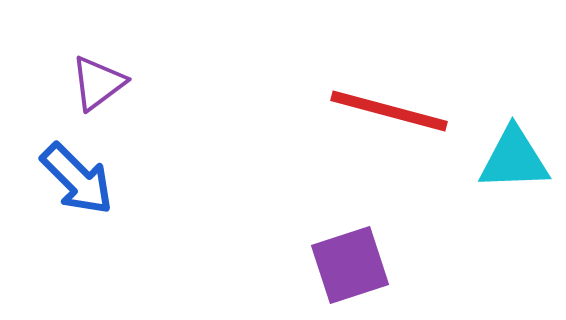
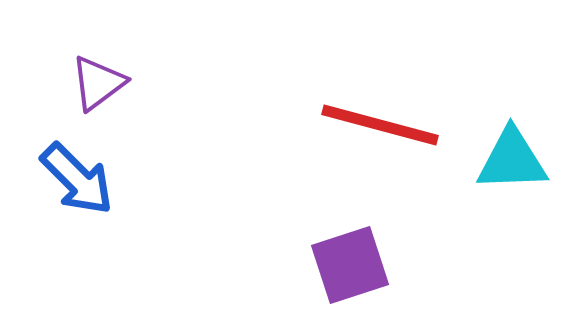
red line: moved 9 px left, 14 px down
cyan triangle: moved 2 px left, 1 px down
